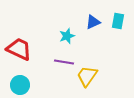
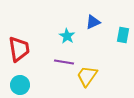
cyan rectangle: moved 5 px right, 14 px down
cyan star: rotated 21 degrees counterclockwise
red trapezoid: rotated 56 degrees clockwise
